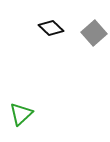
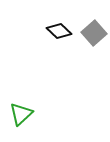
black diamond: moved 8 px right, 3 px down
